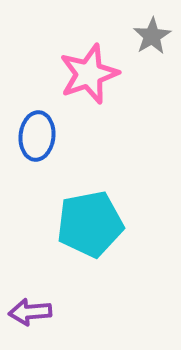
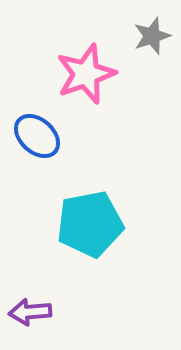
gray star: rotated 12 degrees clockwise
pink star: moved 3 px left
blue ellipse: rotated 54 degrees counterclockwise
